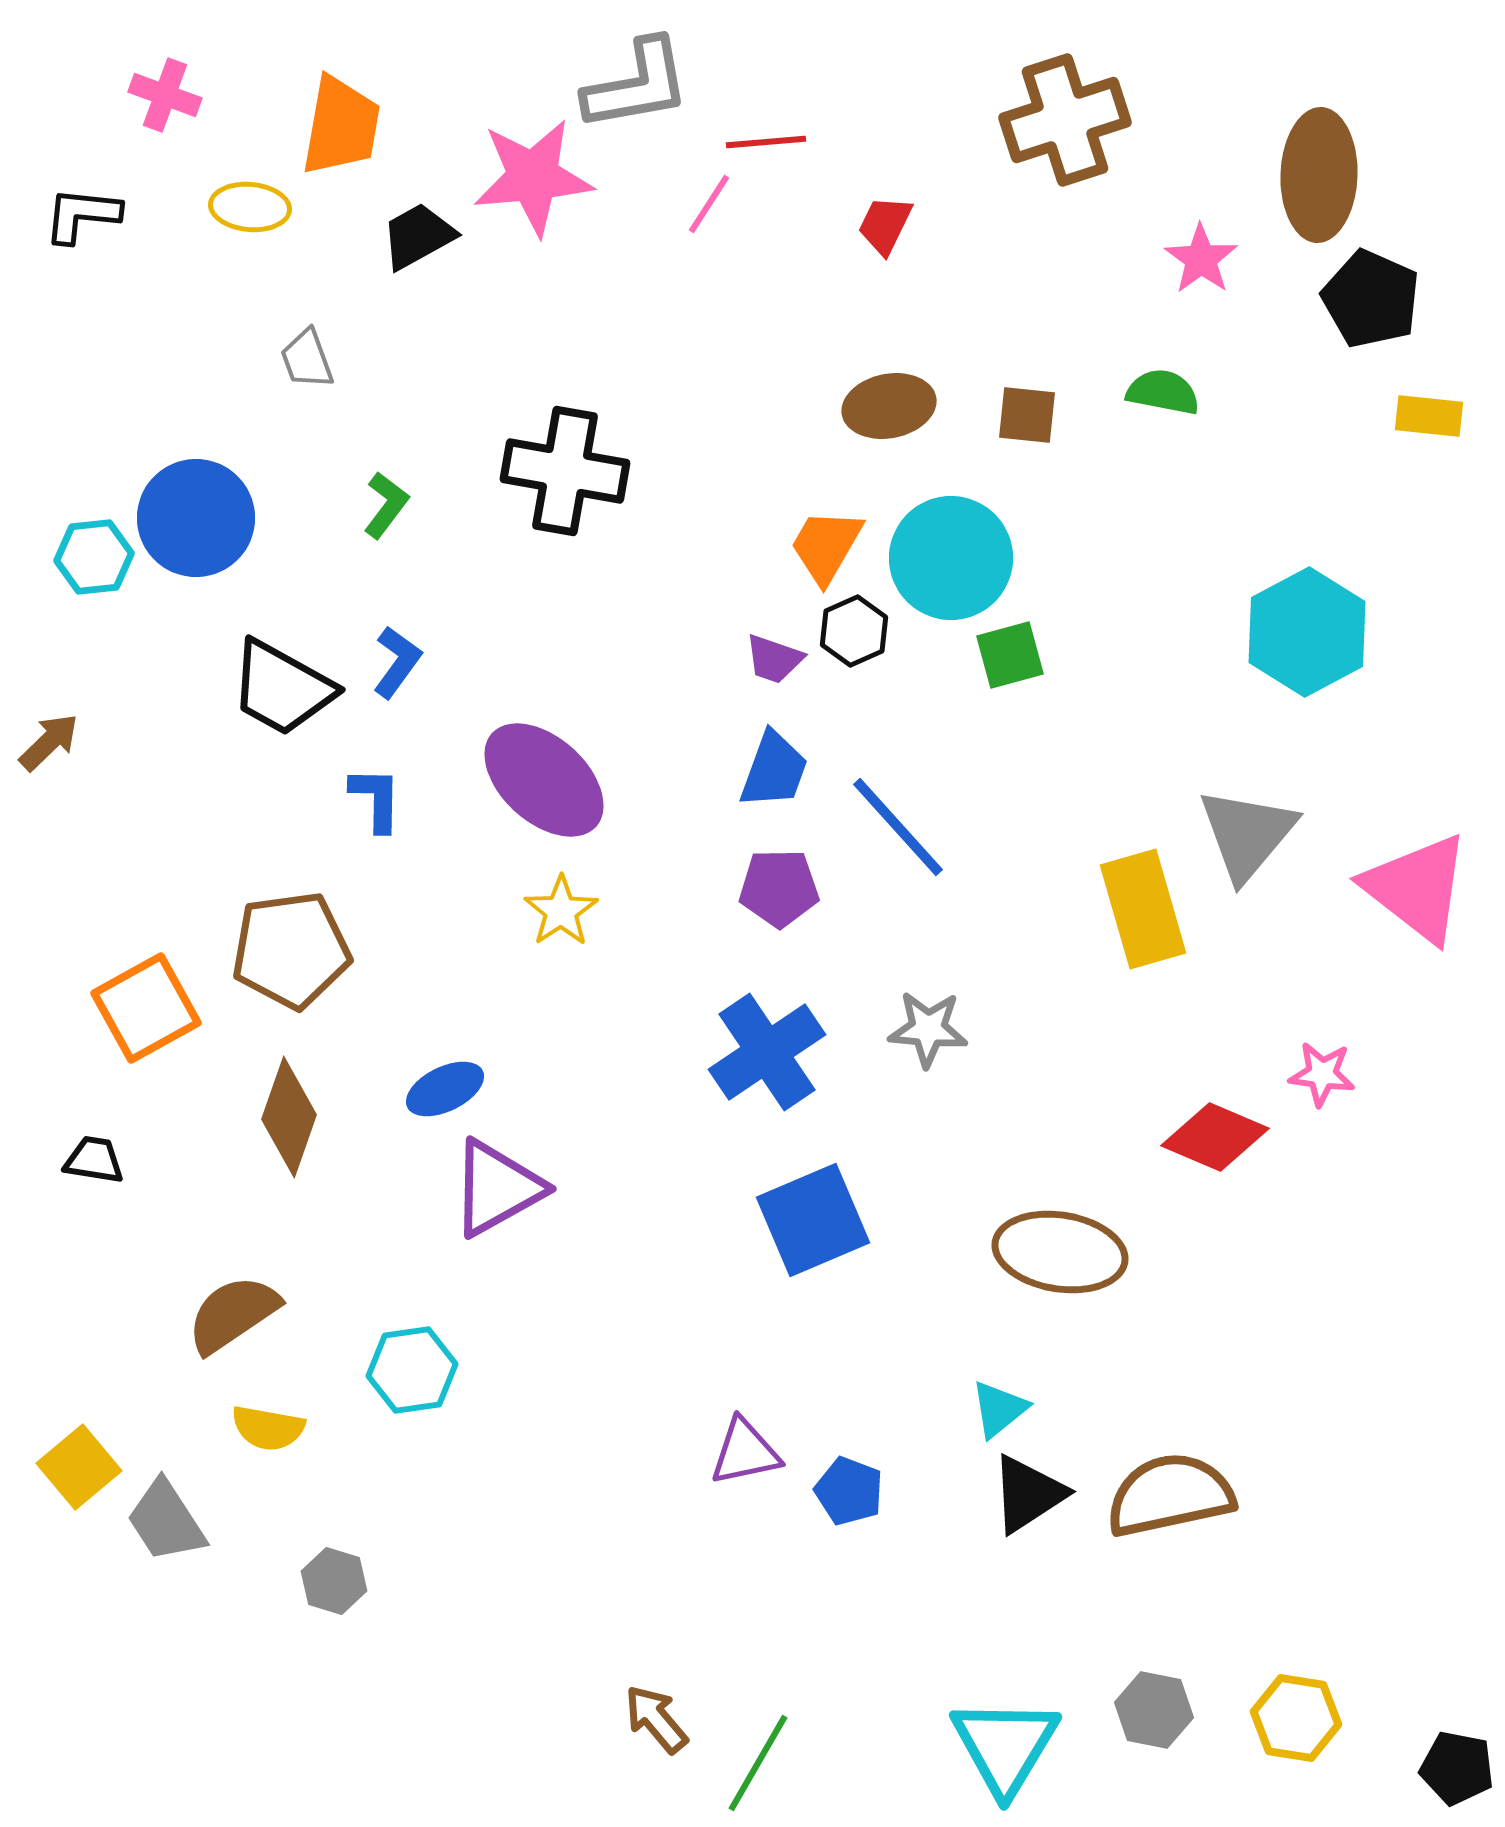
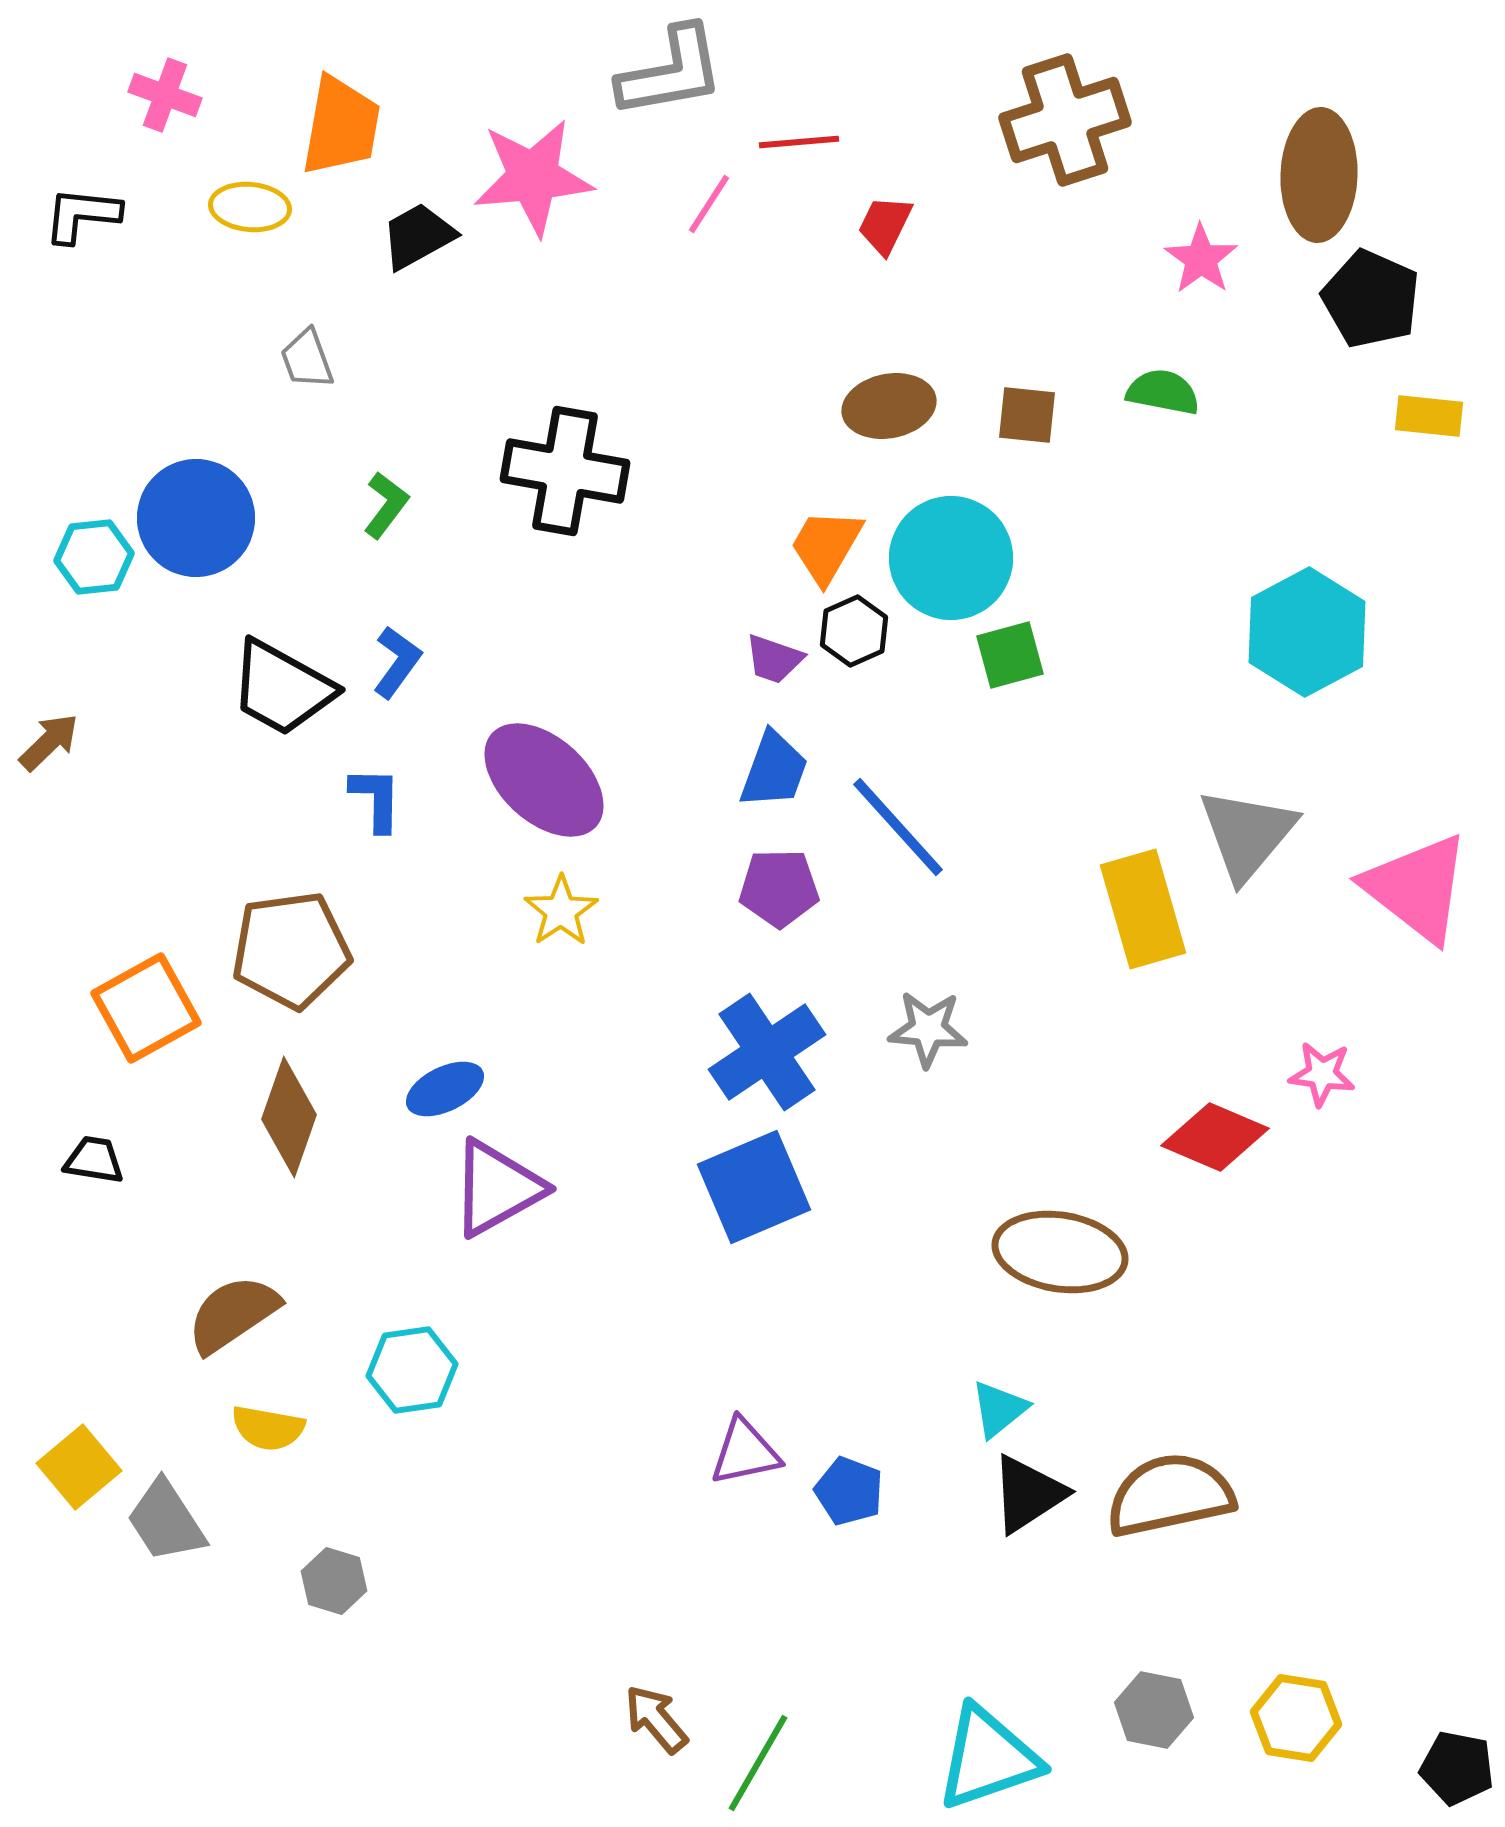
gray L-shape at (637, 85): moved 34 px right, 13 px up
red line at (766, 142): moved 33 px right
blue square at (813, 1220): moved 59 px left, 33 px up
cyan triangle at (1005, 1746): moved 17 px left, 12 px down; rotated 40 degrees clockwise
